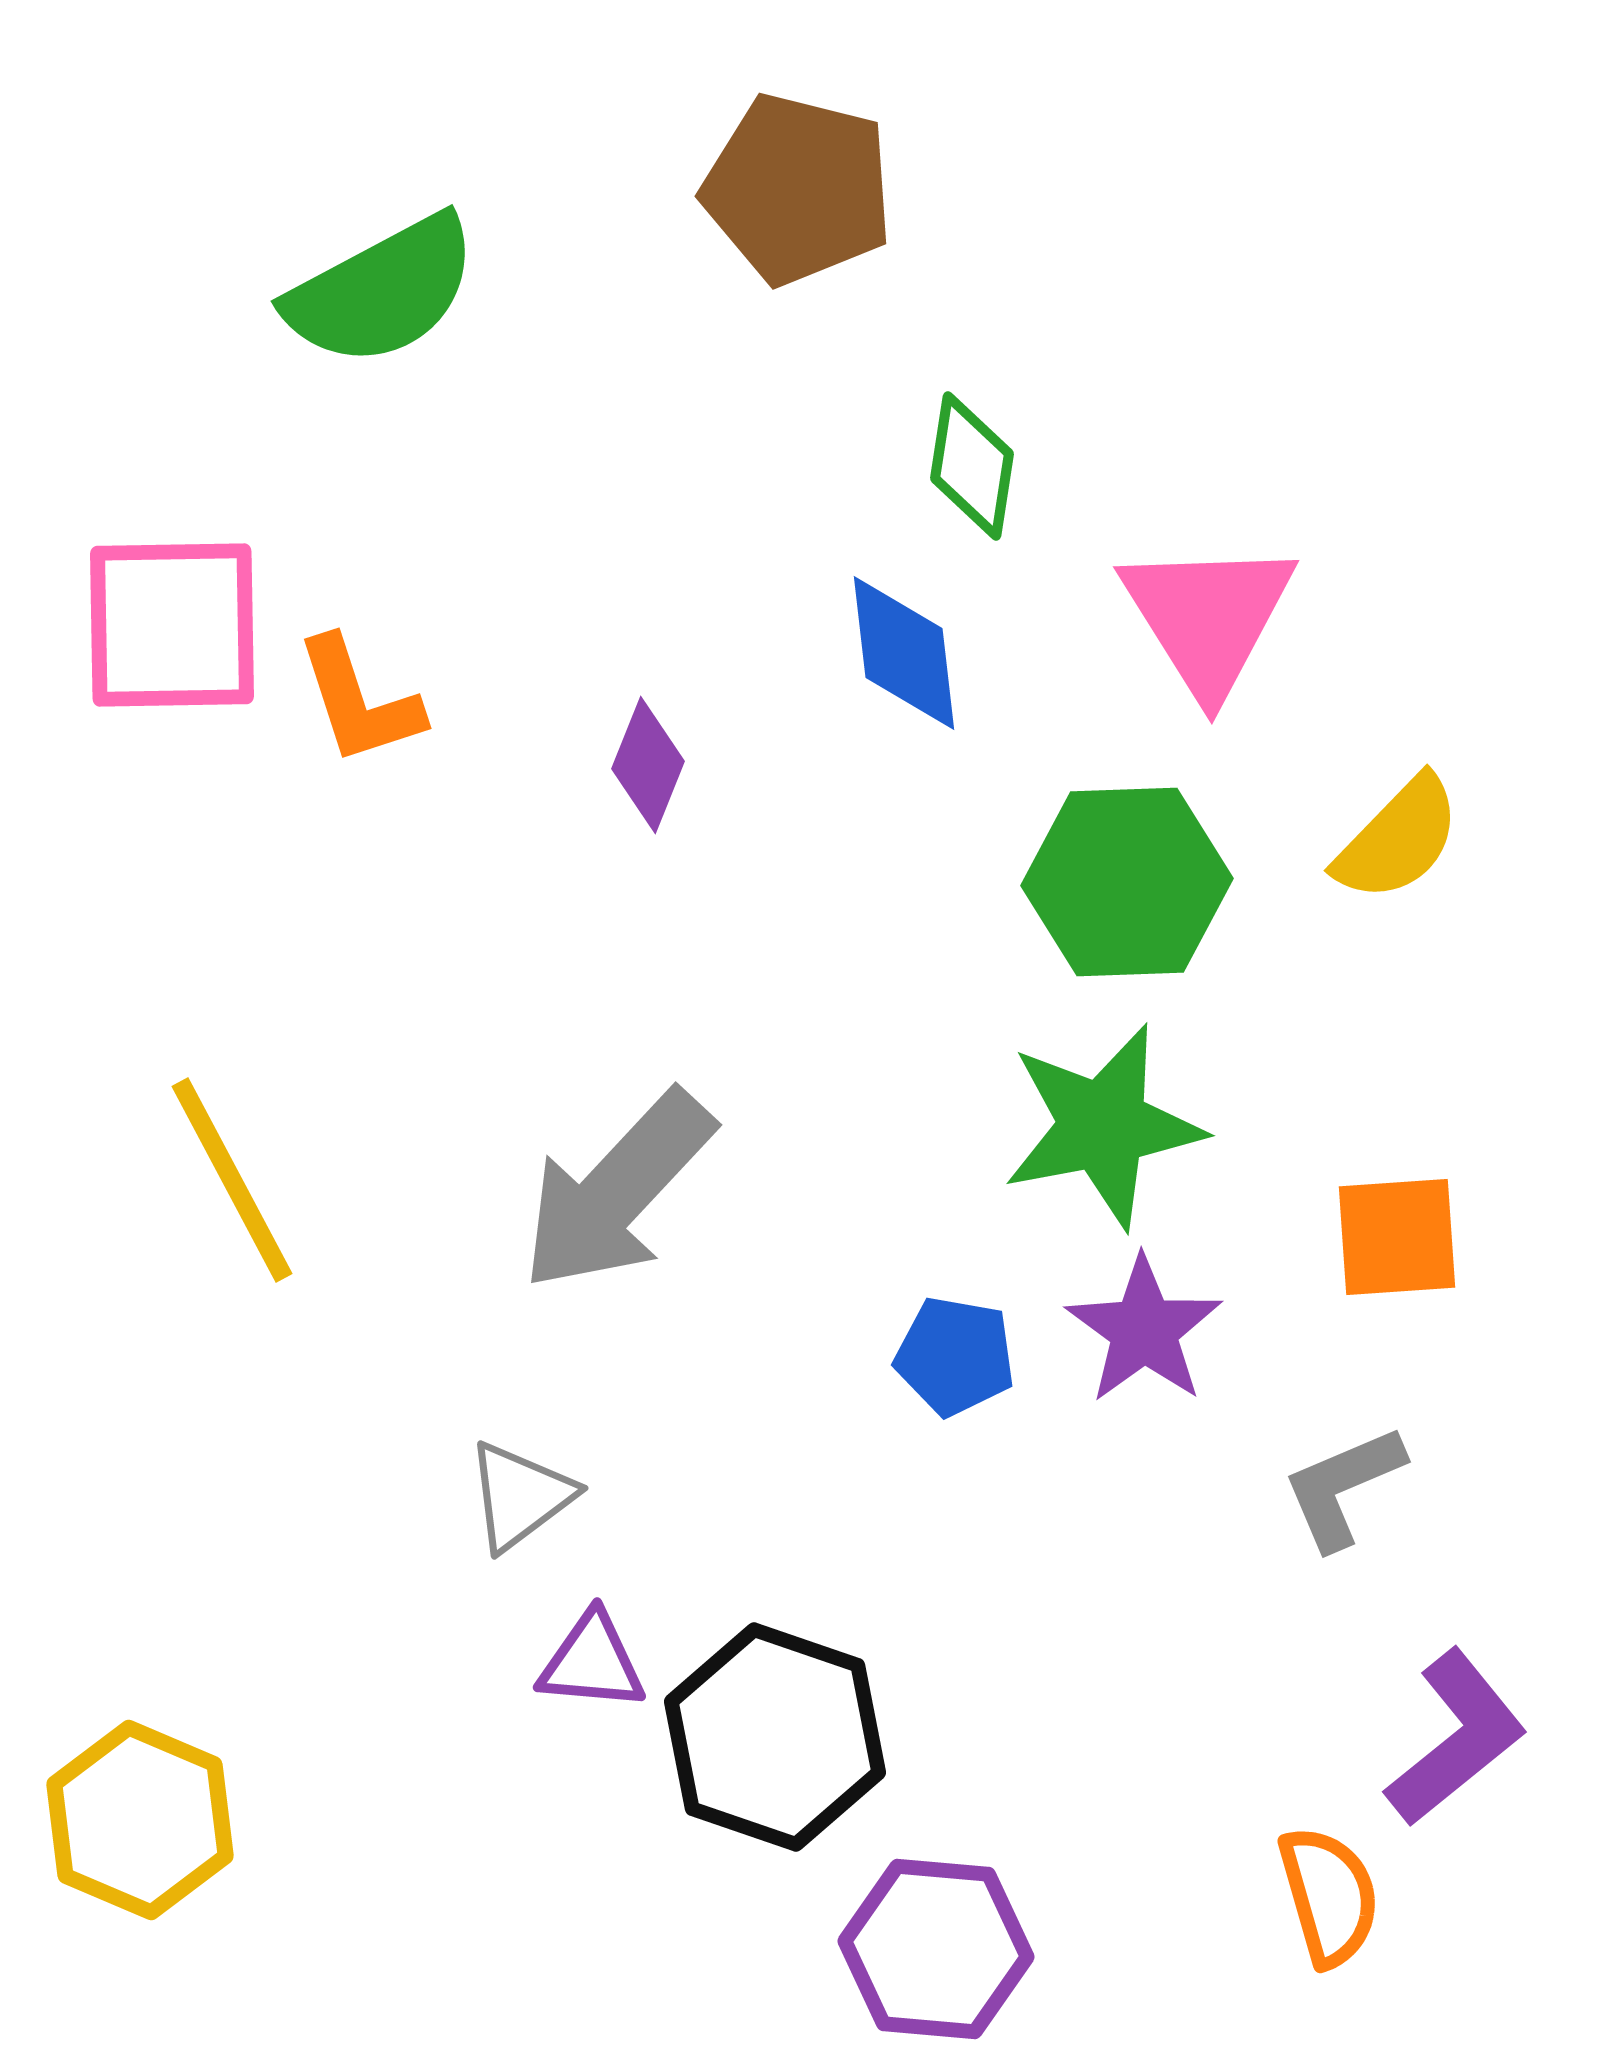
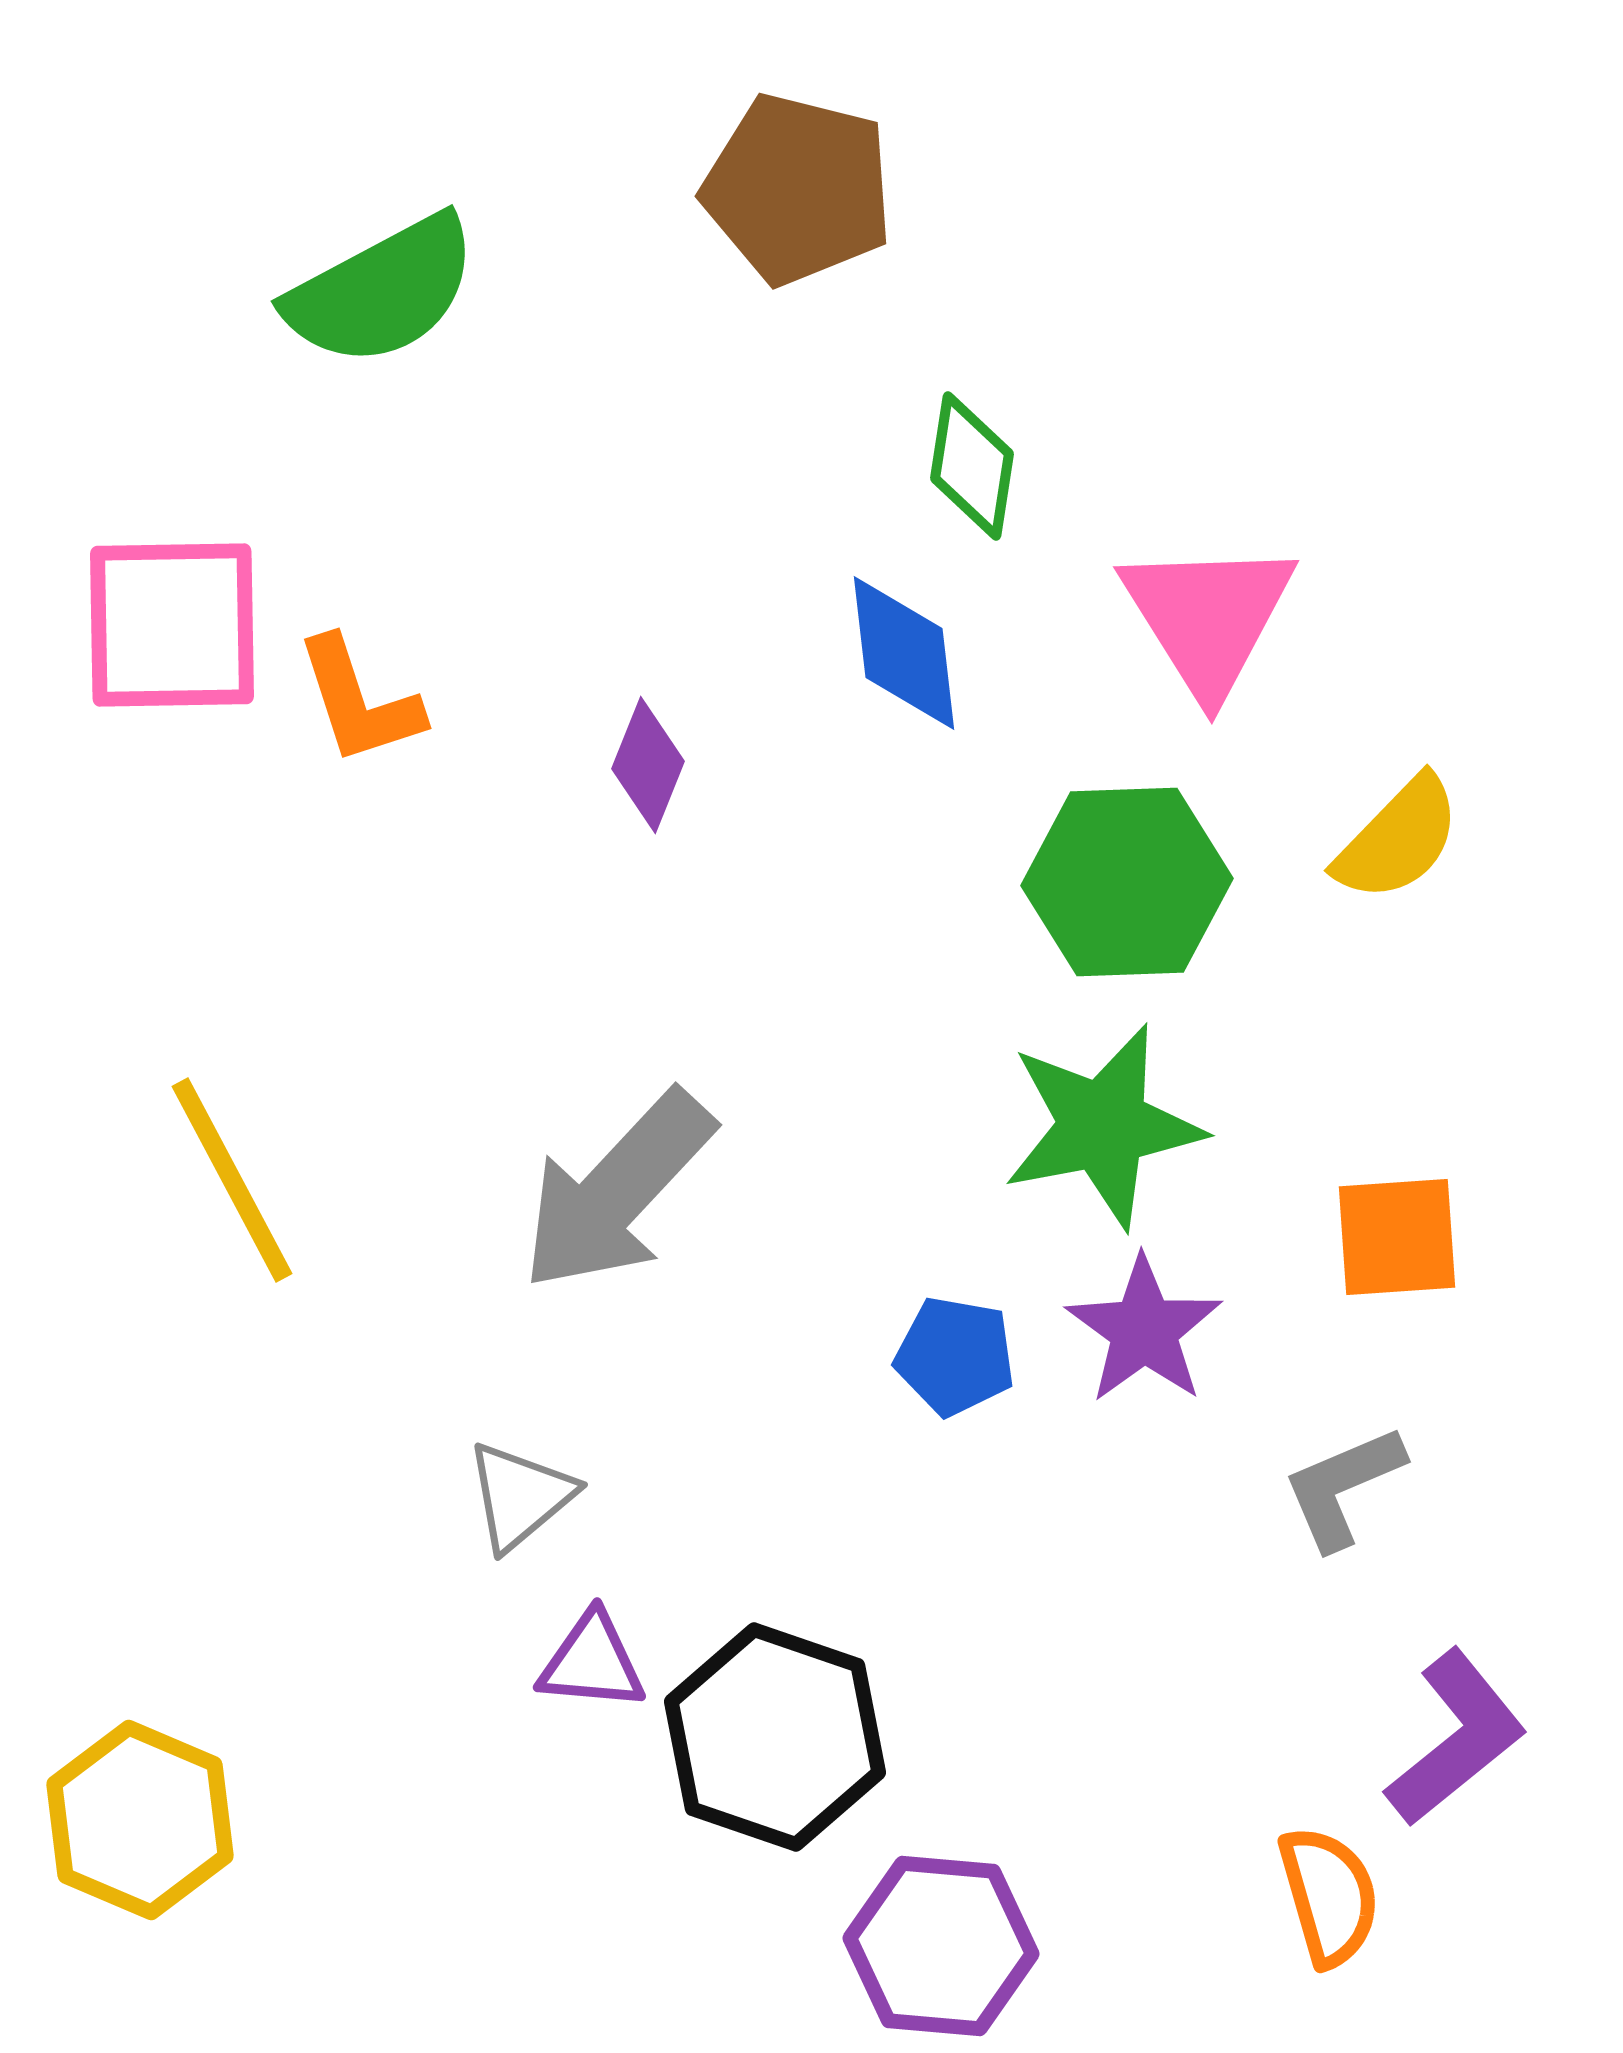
gray triangle: rotated 3 degrees counterclockwise
purple hexagon: moved 5 px right, 3 px up
